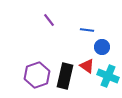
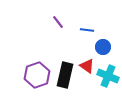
purple line: moved 9 px right, 2 px down
blue circle: moved 1 px right
black rectangle: moved 1 px up
